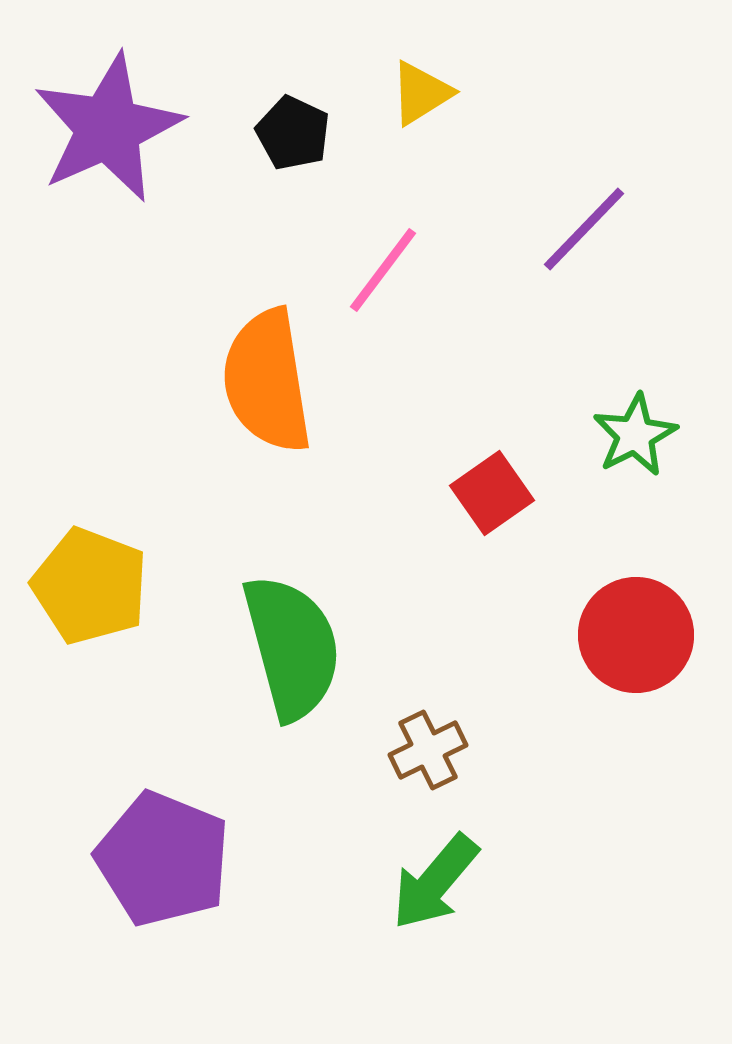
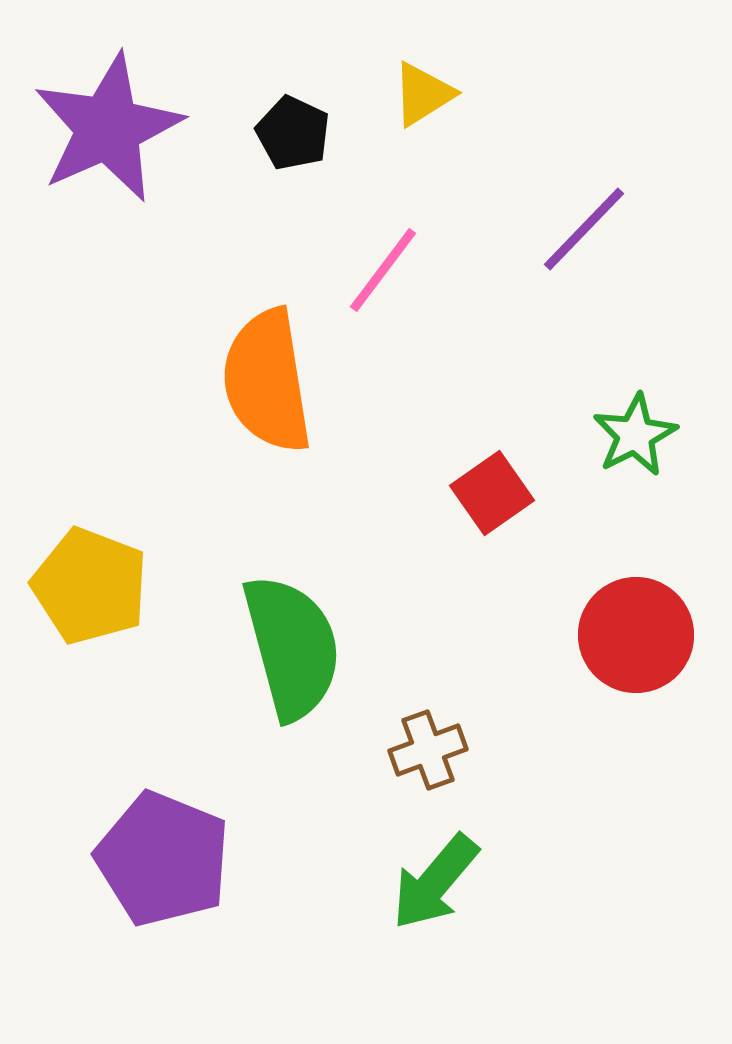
yellow triangle: moved 2 px right, 1 px down
brown cross: rotated 6 degrees clockwise
